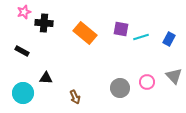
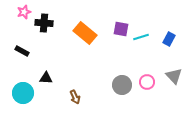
gray circle: moved 2 px right, 3 px up
